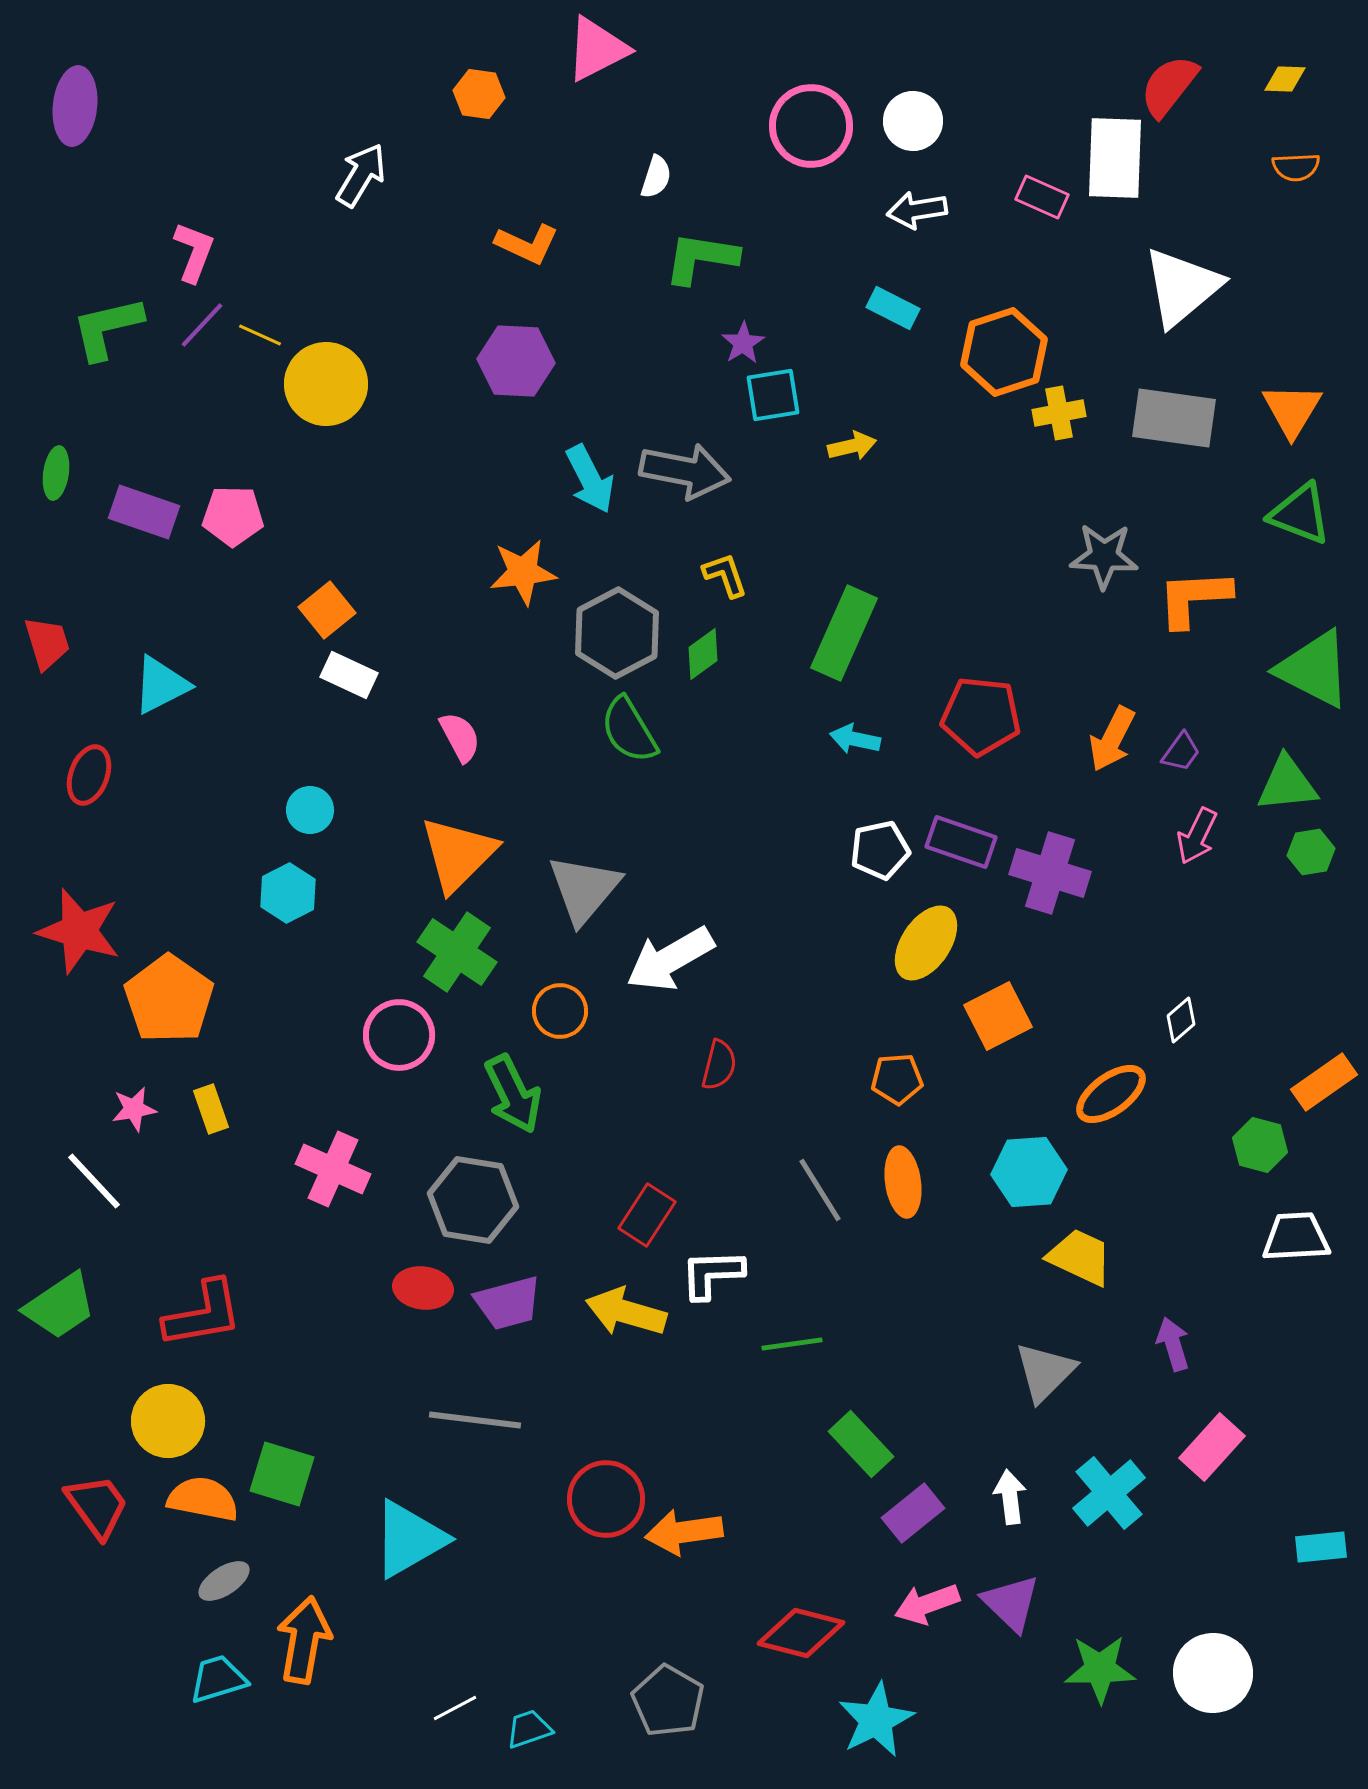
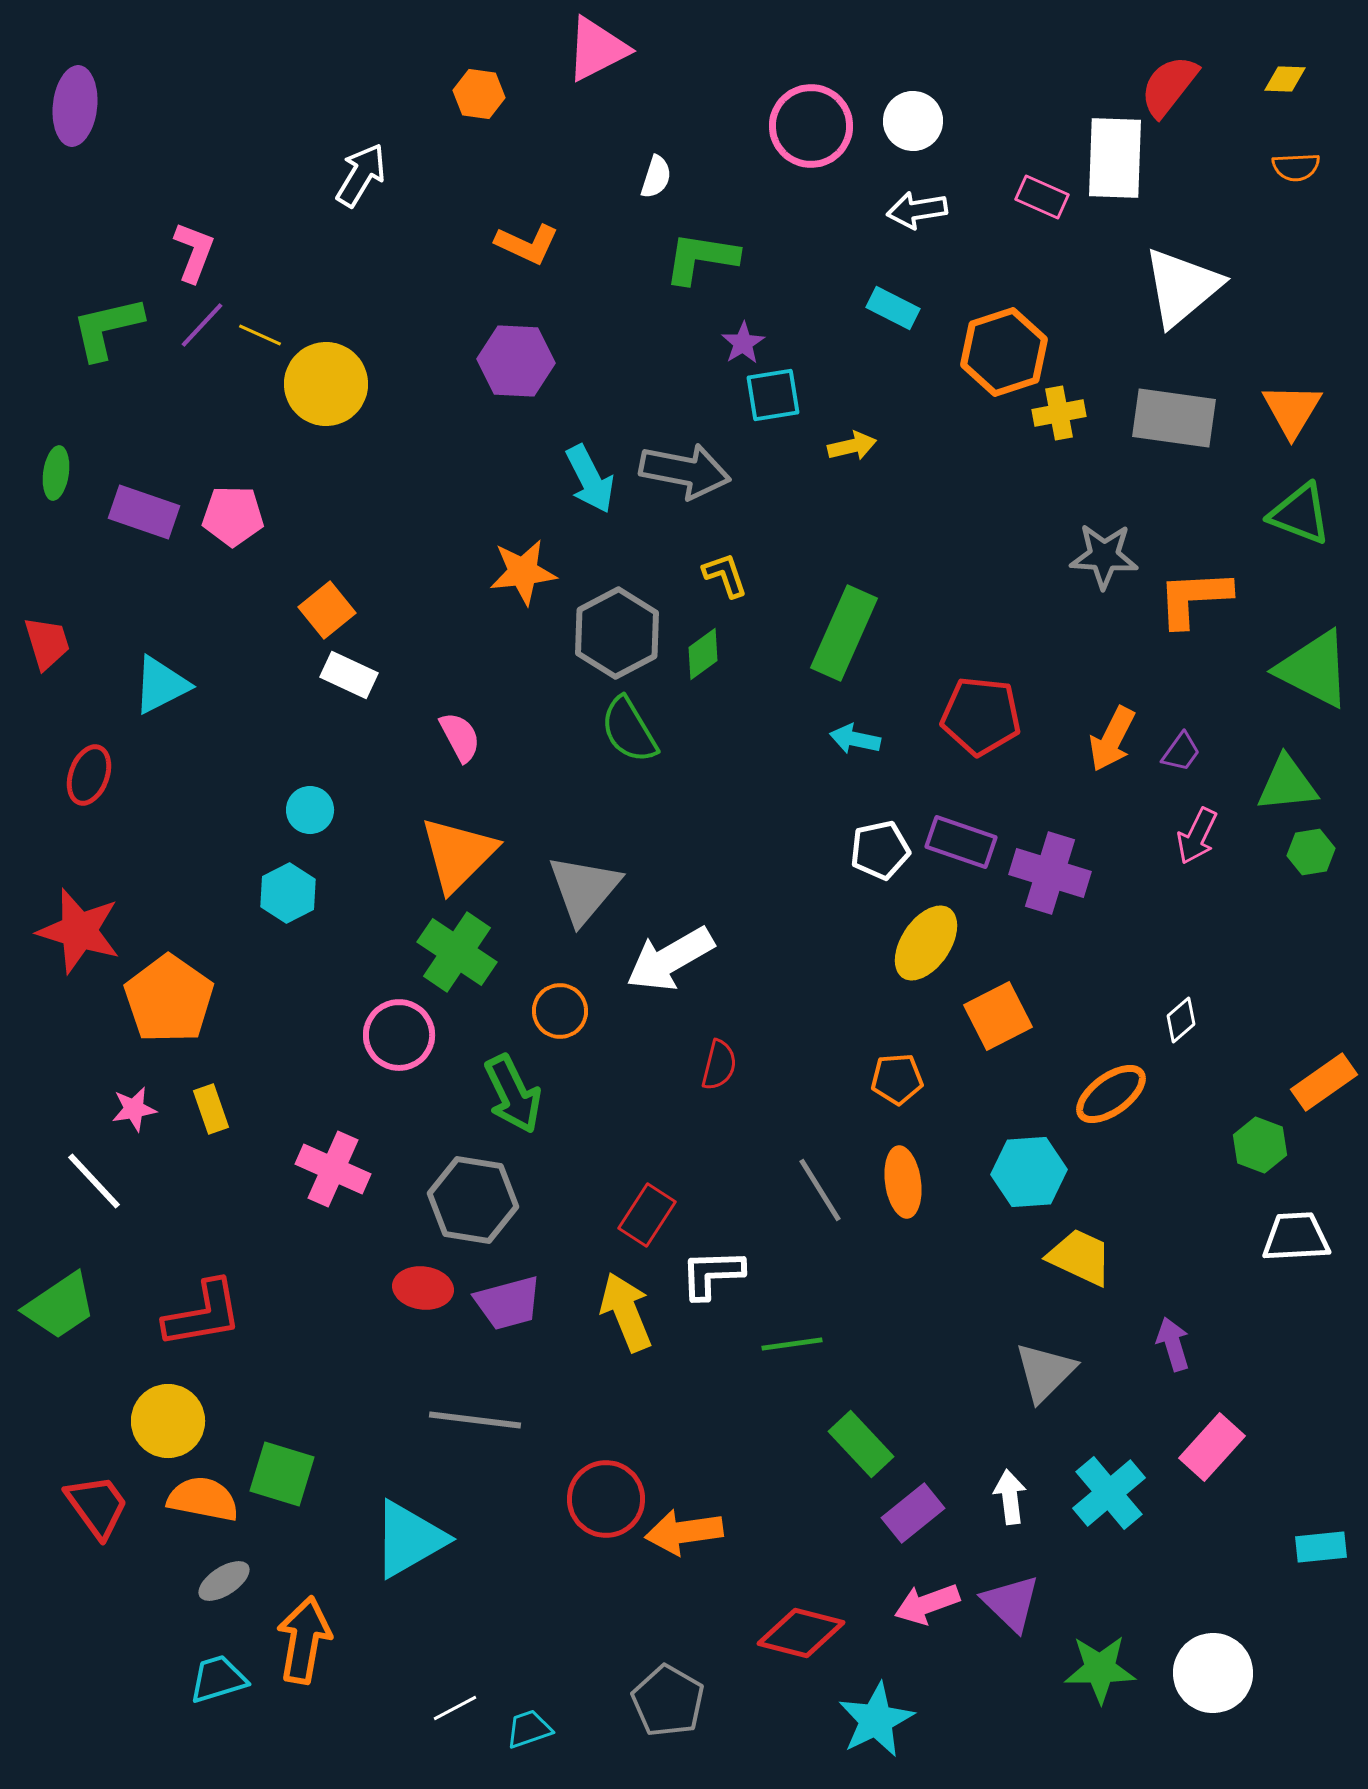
green hexagon at (1260, 1145): rotated 6 degrees clockwise
yellow arrow at (626, 1312): rotated 52 degrees clockwise
